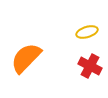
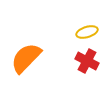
red cross: moved 3 px left, 5 px up
